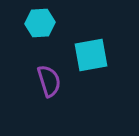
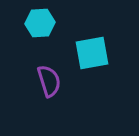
cyan square: moved 1 px right, 2 px up
